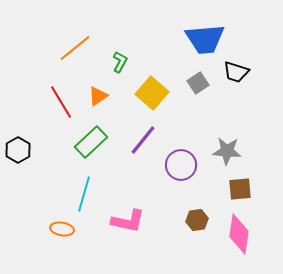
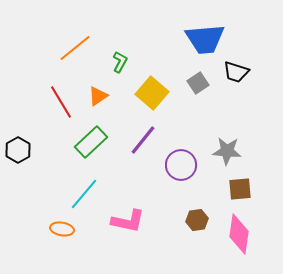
cyan line: rotated 24 degrees clockwise
